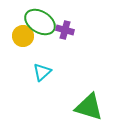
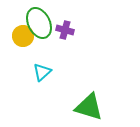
green ellipse: moved 1 px left, 1 px down; rotated 32 degrees clockwise
